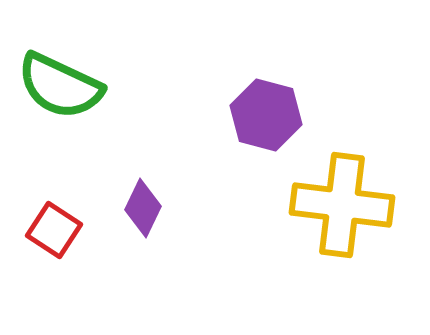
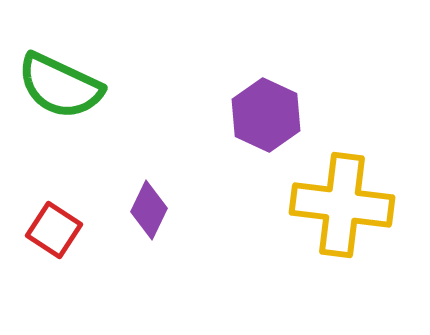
purple hexagon: rotated 10 degrees clockwise
purple diamond: moved 6 px right, 2 px down
